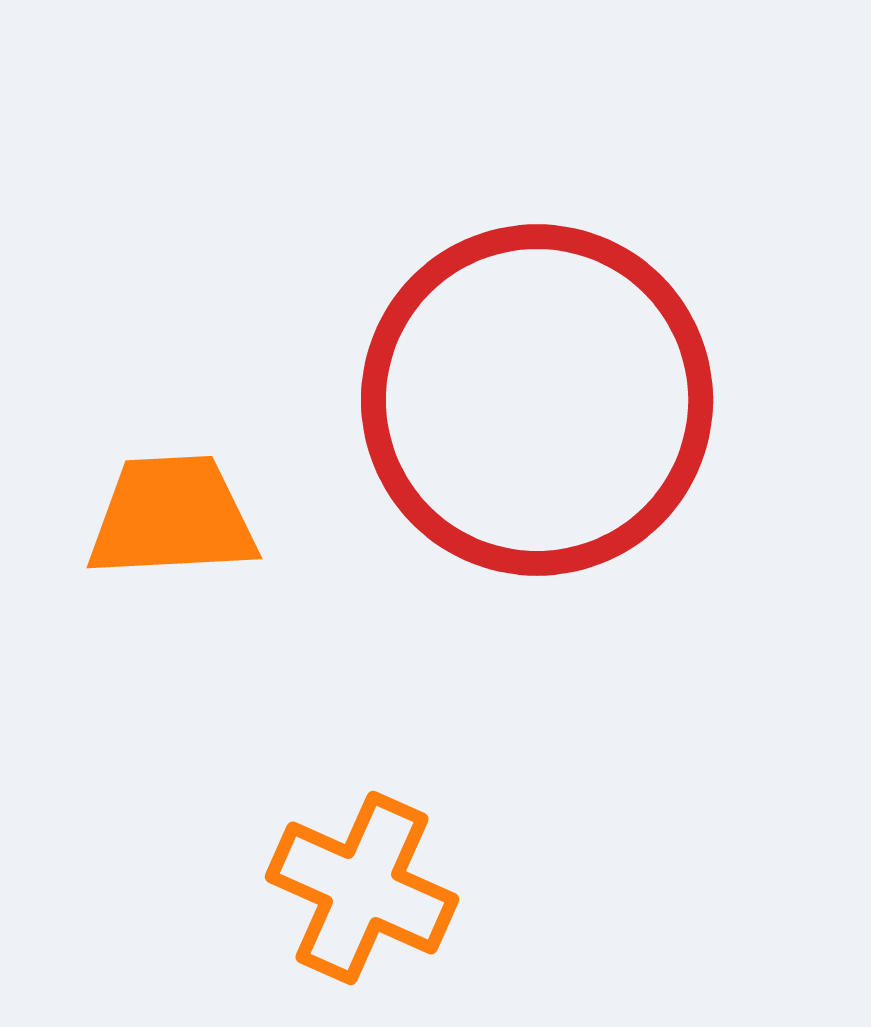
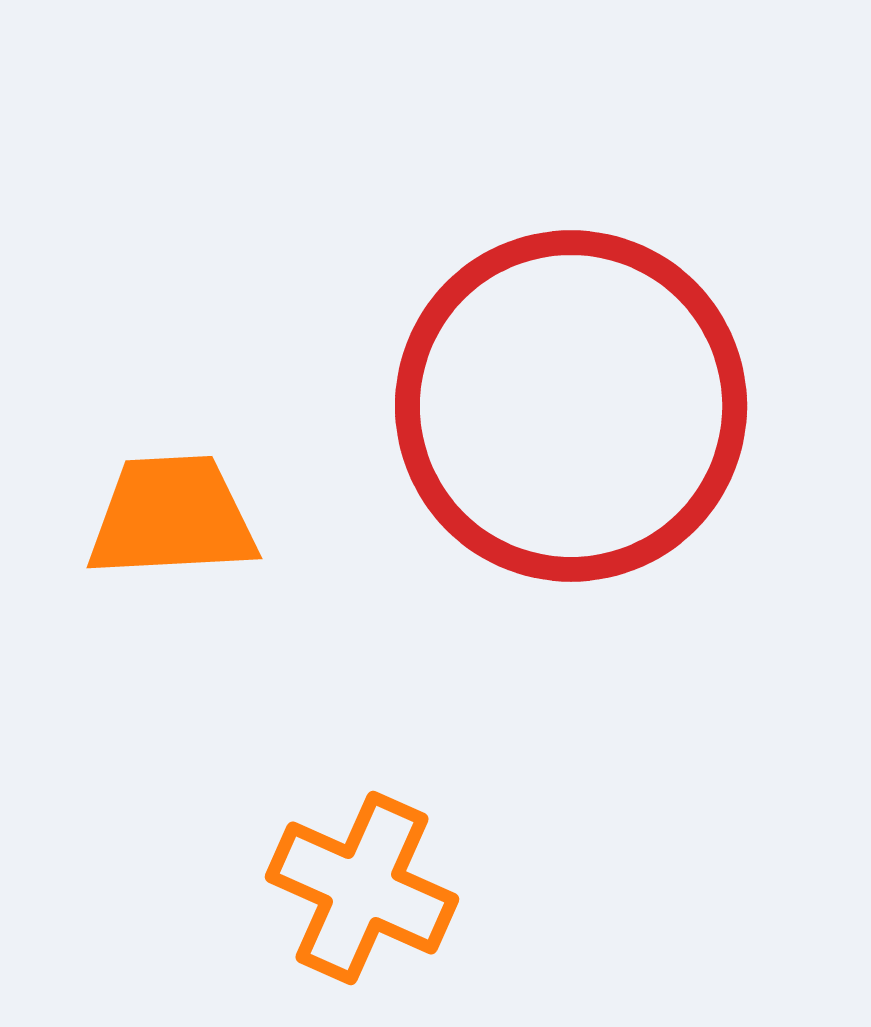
red circle: moved 34 px right, 6 px down
